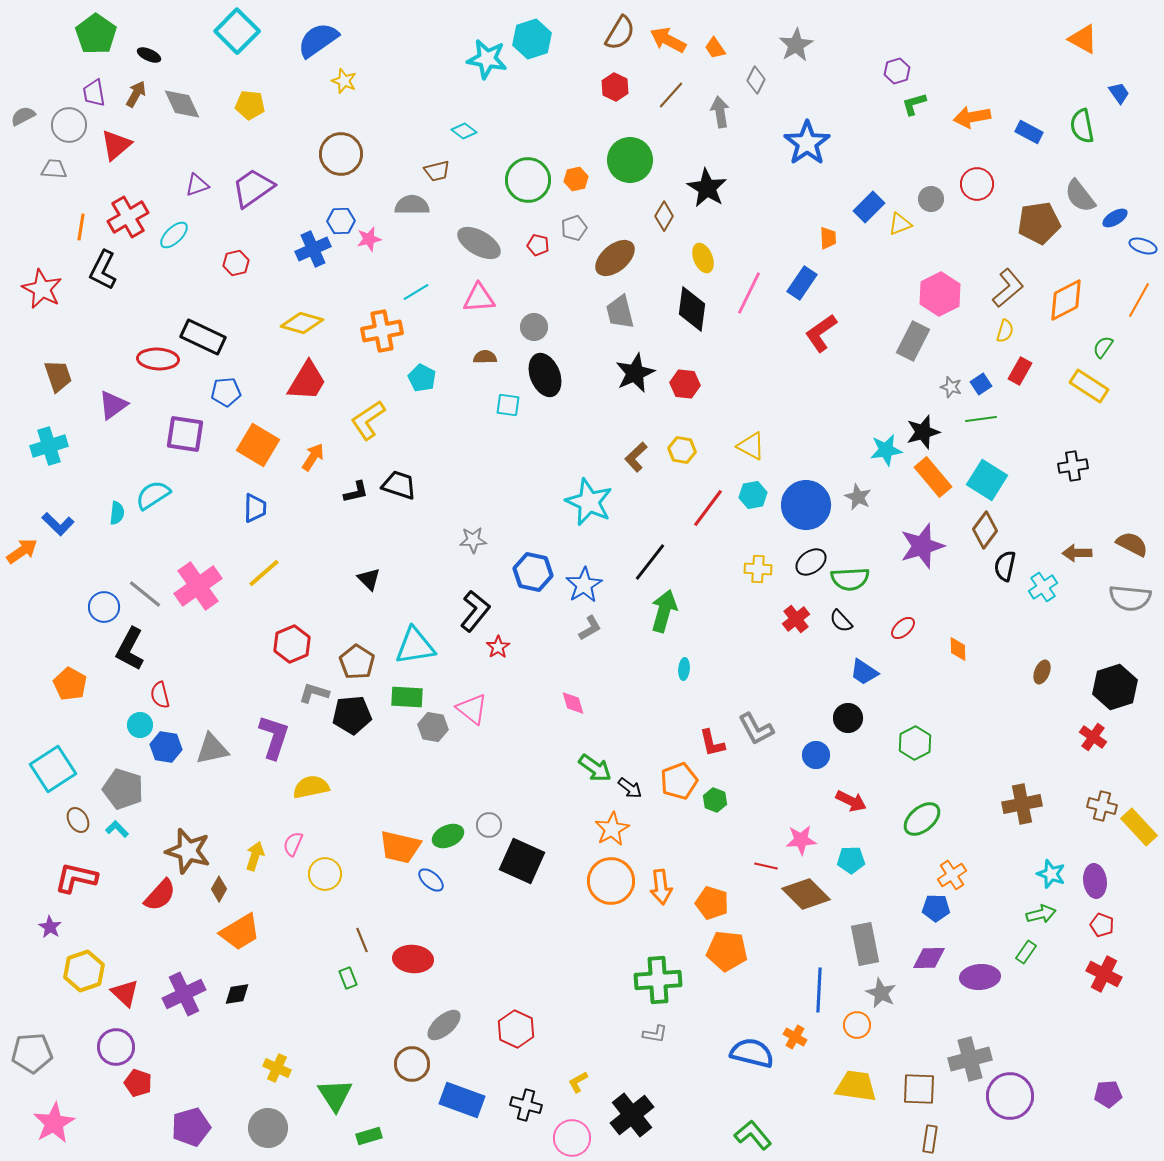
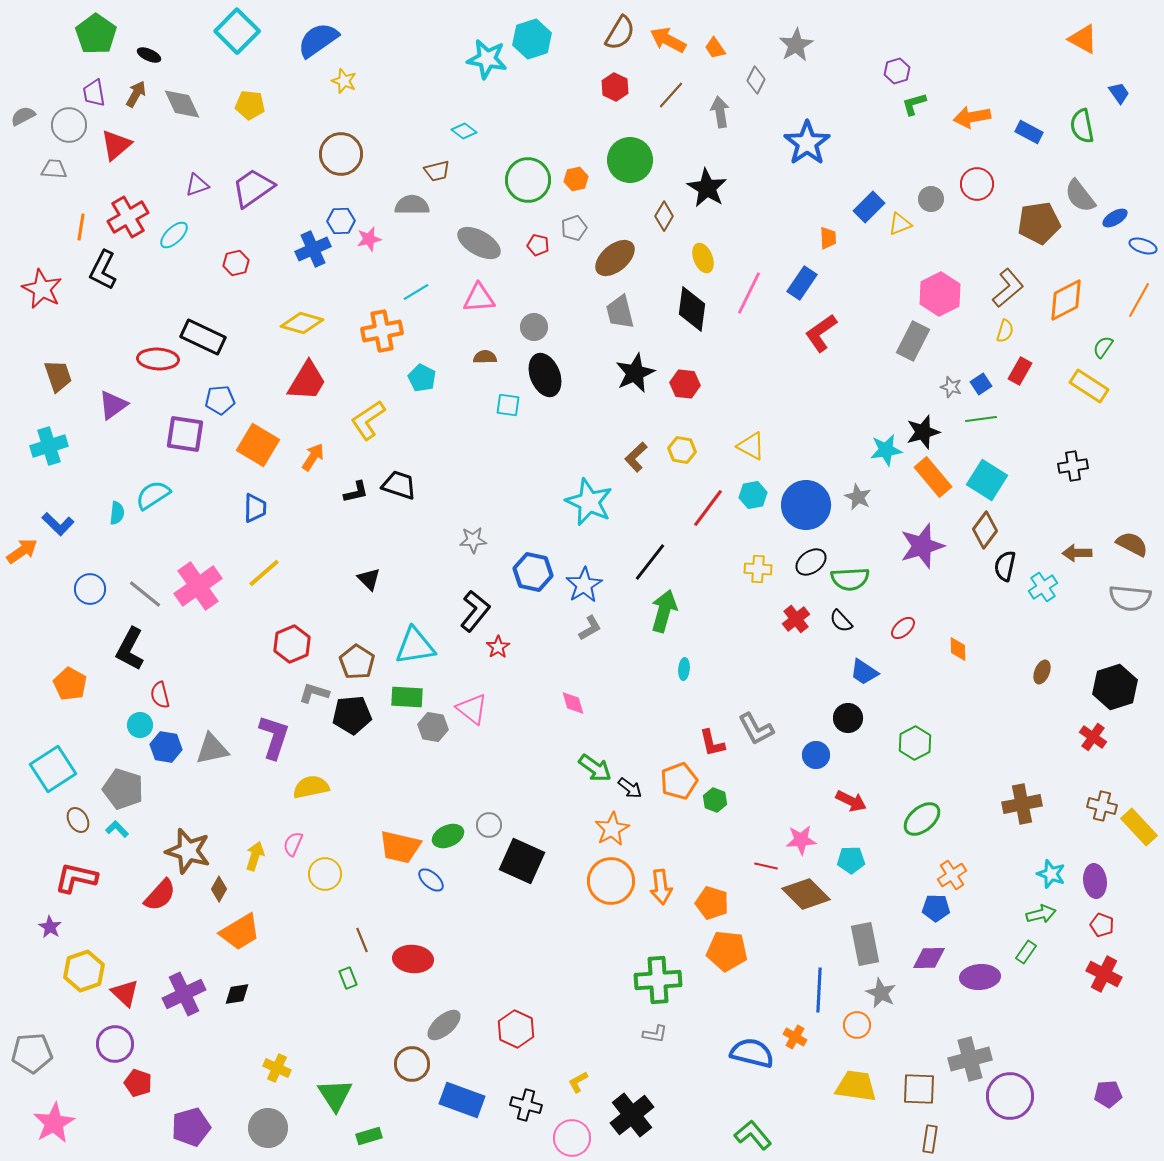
blue pentagon at (226, 392): moved 6 px left, 8 px down
blue circle at (104, 607): moved 14 px left, 18 px up
purple circle at (116, 1047): moved 1 px left, 3 px up
